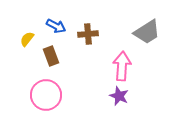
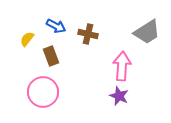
brown cross: rotated 18 degrees clockwise
pink circle: moved 3 px left, 3 px up
